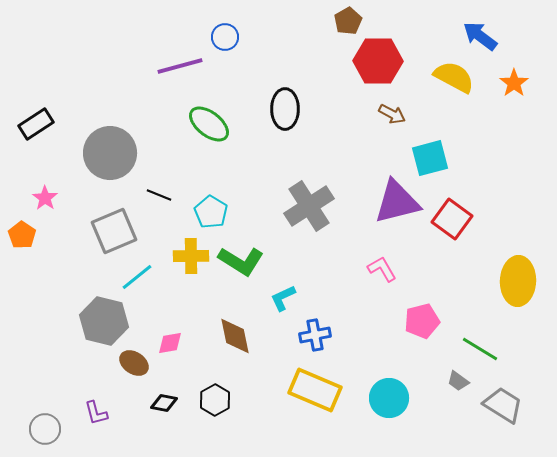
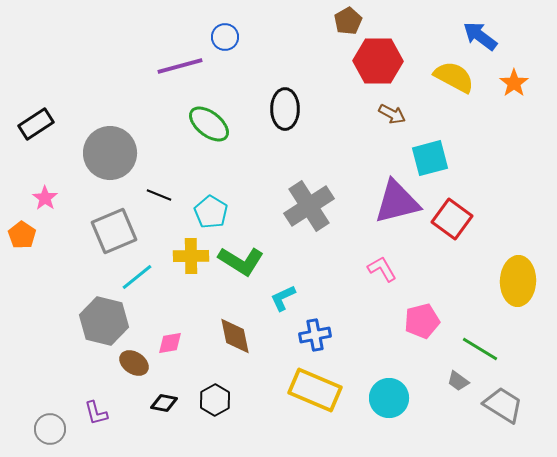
gray circle at (45, 429): moved 5 px right
